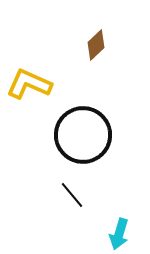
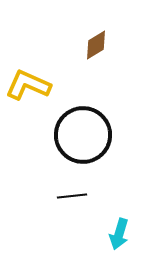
brown diamond: rotated 12 degrees clockwise
yellow L-shape: moved 1 px left, 1 px down
black line: moved 1 px down; rotated 56 degrees counterclockwise
